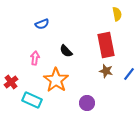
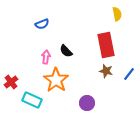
pink arrow: moved 11 px right, 1 px up
